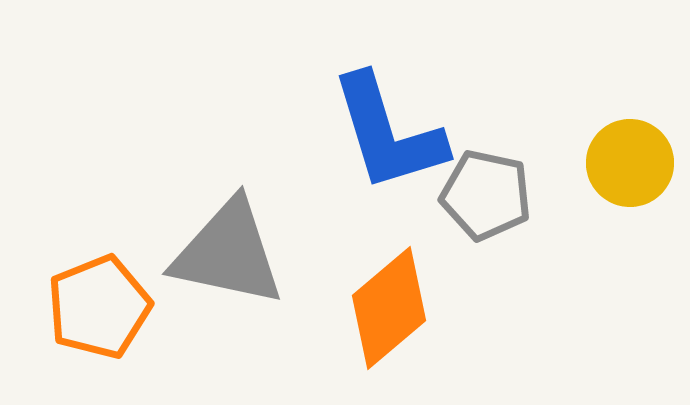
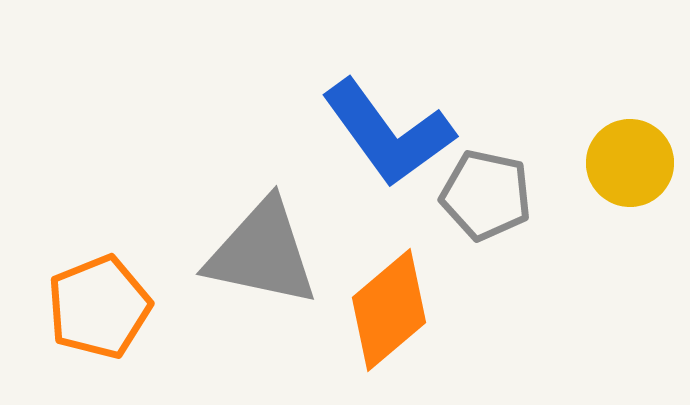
blue L-shape: rotated 19 degrees counterclockwise
gray triangle: moved 34 px right
orange diamond: moved 2 px down
